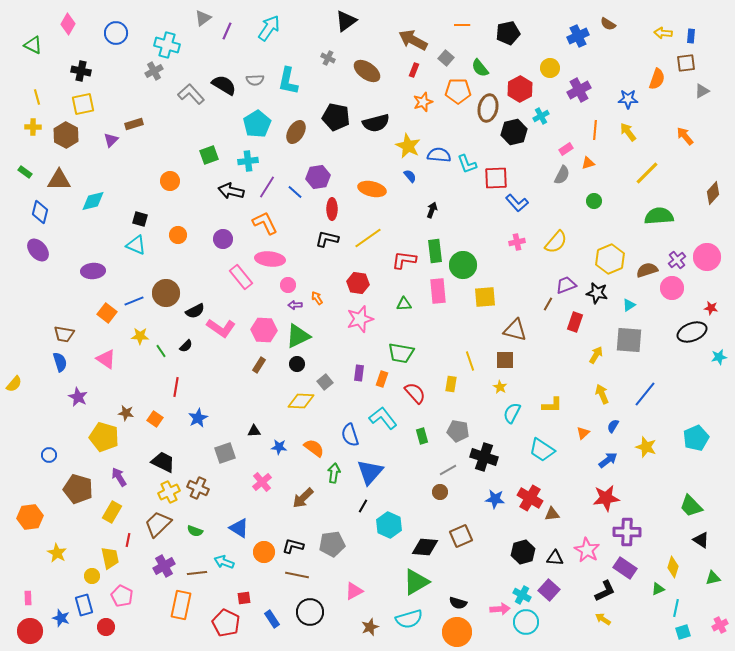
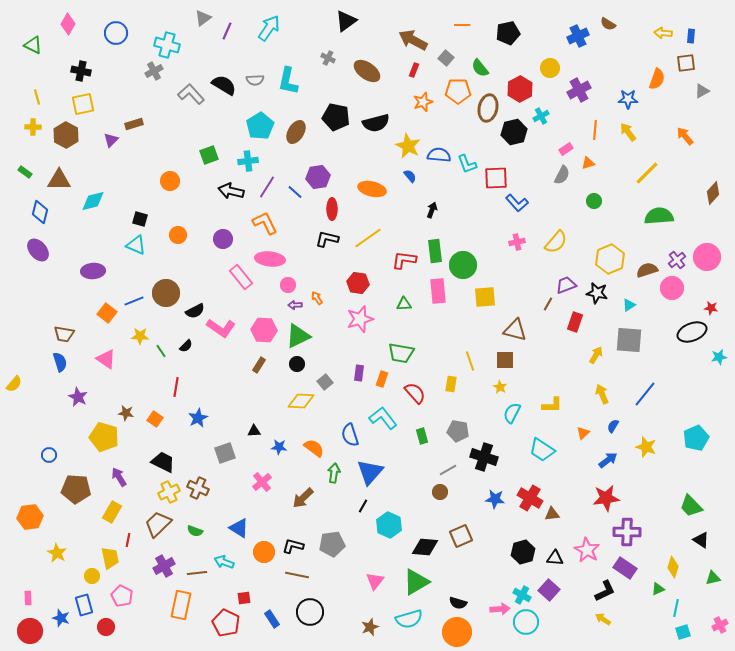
cyan pentagon at (257, 124): moved 3 px right, 2 px down
brown pentagon at (78, 489): moved 2 px left; rotated 12 degrees counterclockwise
pink triangle at (354, 591): moved 21 px right, 10 px up; rotated 24 degrees counterclockwise
